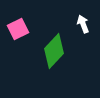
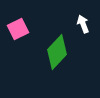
green diamond: moved 3 px right, 1 px down
